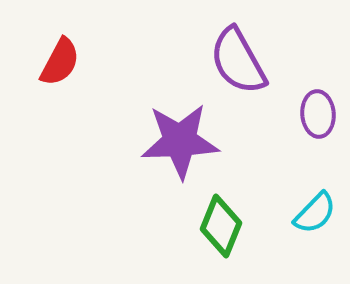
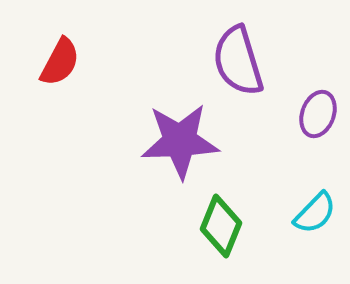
purple semicircle: rotated 12 degrees clockwise
purple ellipse: rotated 24 degrees clockwise
